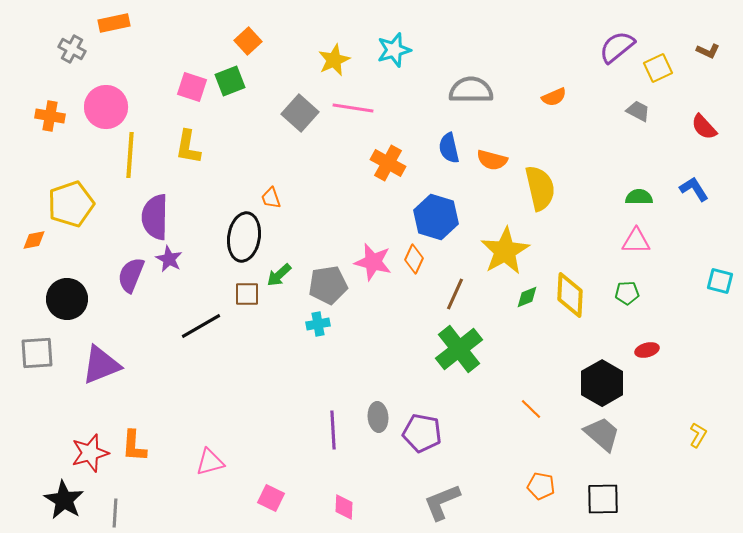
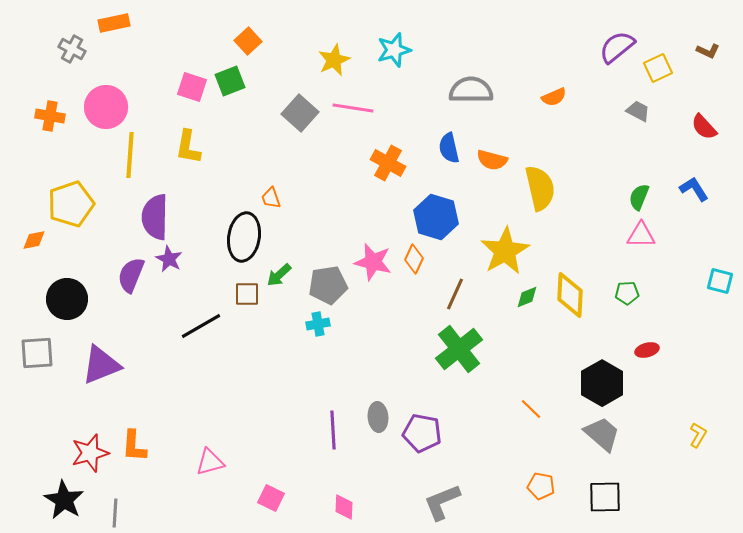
green semicircle at (639, 197): rotated 68 degrees counterclockwise
pink triangle at (636, 241): moved 5 px right, 6 px up
black square at (603, 499): moved 2 px right, 2 px up
